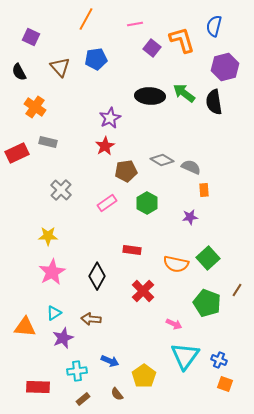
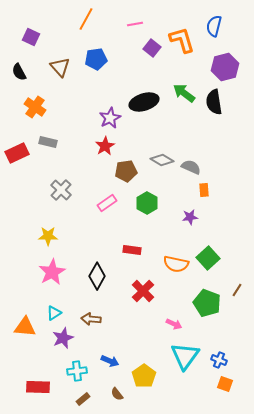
black ellipse at (150, 96): moved 6 px left, 6 px down; rotated 20 degrees counterclockwise
